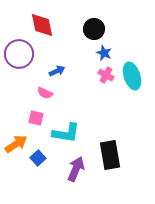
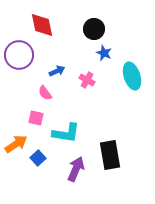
purple circle: moved 1 px down
pink cross: moved 19 px left, 5 px down
pink semicircle: rotated 28 degrees clockwise
